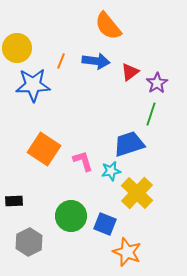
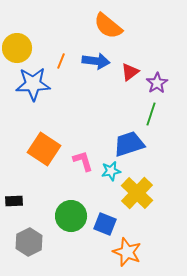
orange semicircle: rotated 12 degrees counterclockwise
blue star: moved 1 px up
